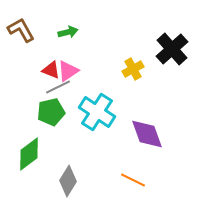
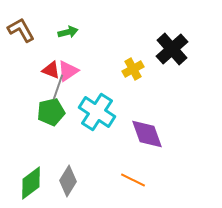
gray line: rotated 45 degrees counterclockwise
green diamond: moved 2 px right, 29 px down
